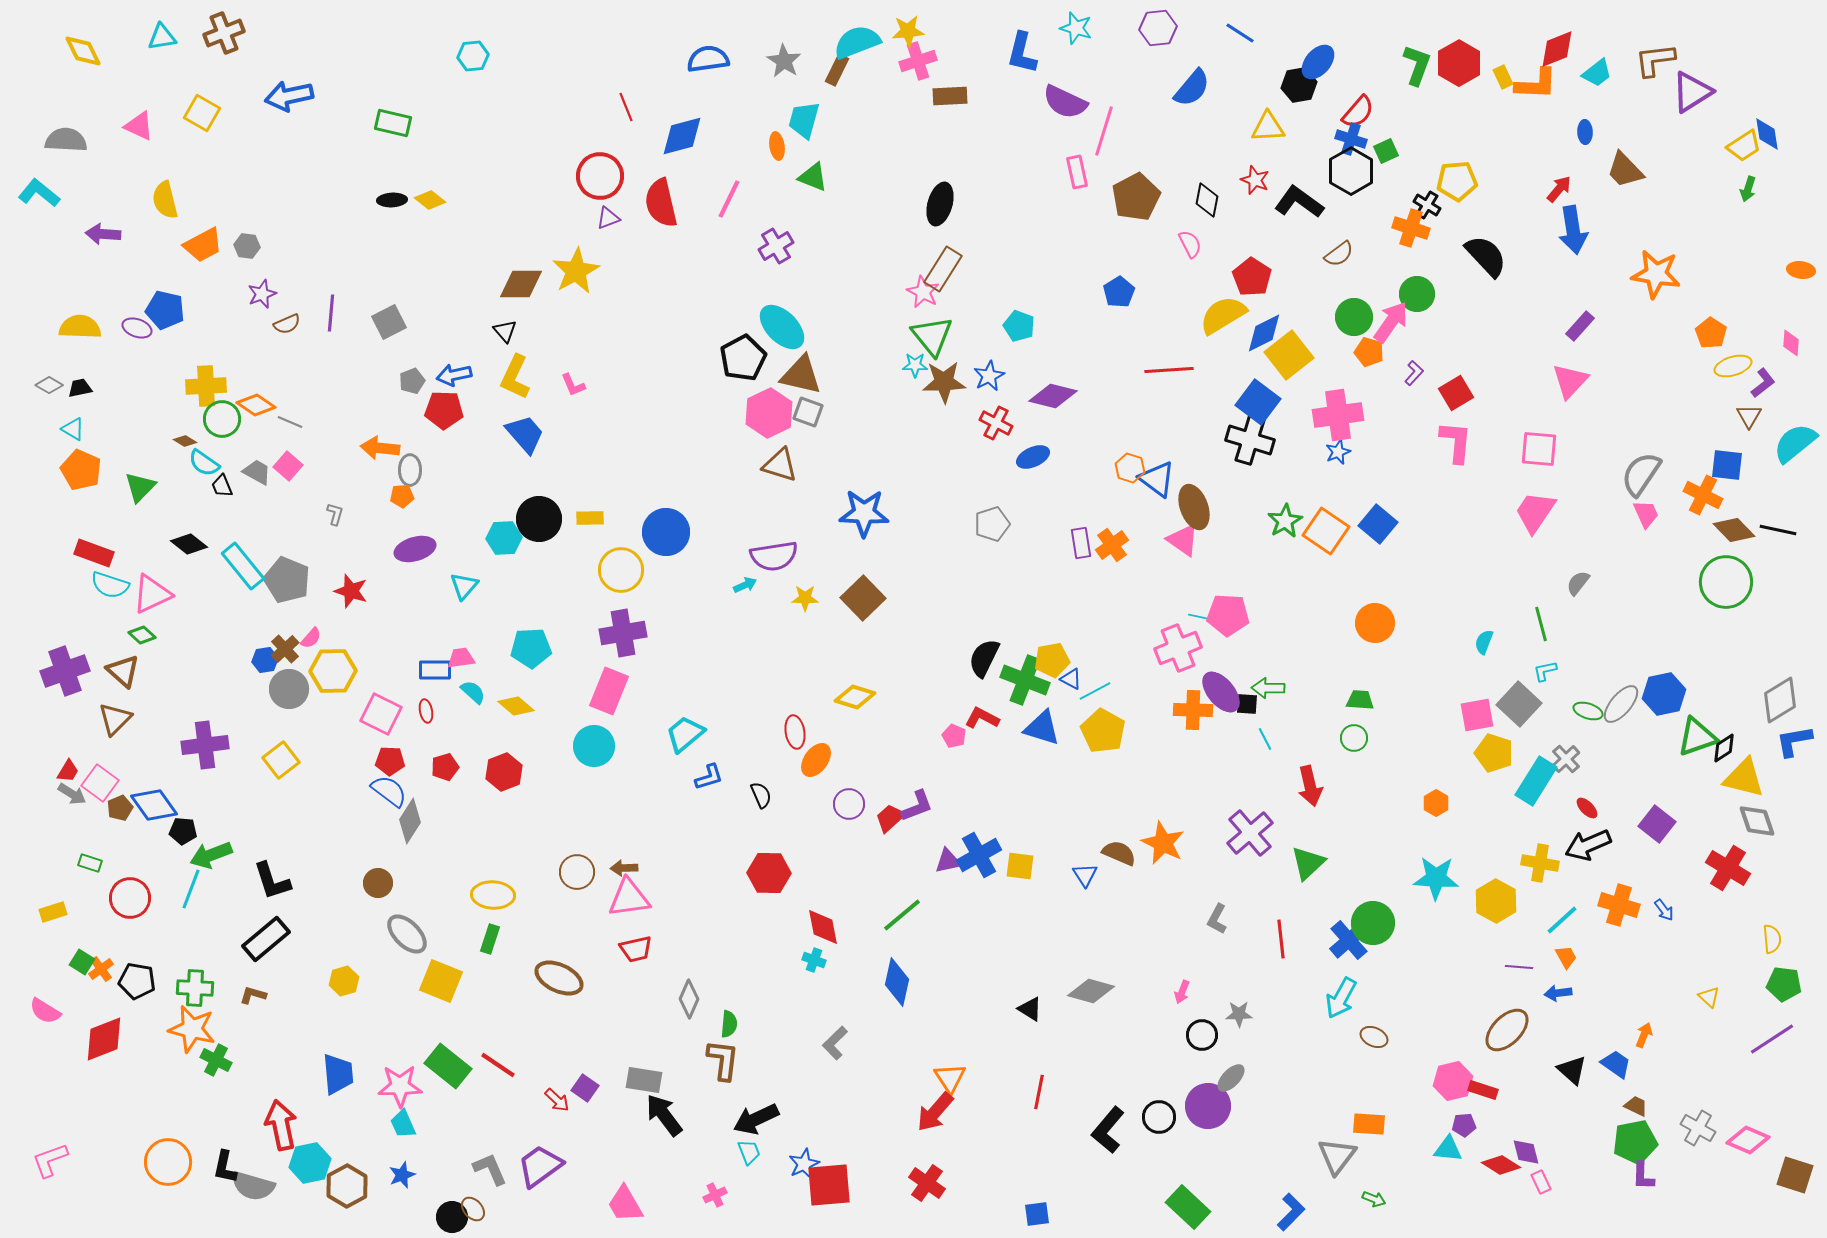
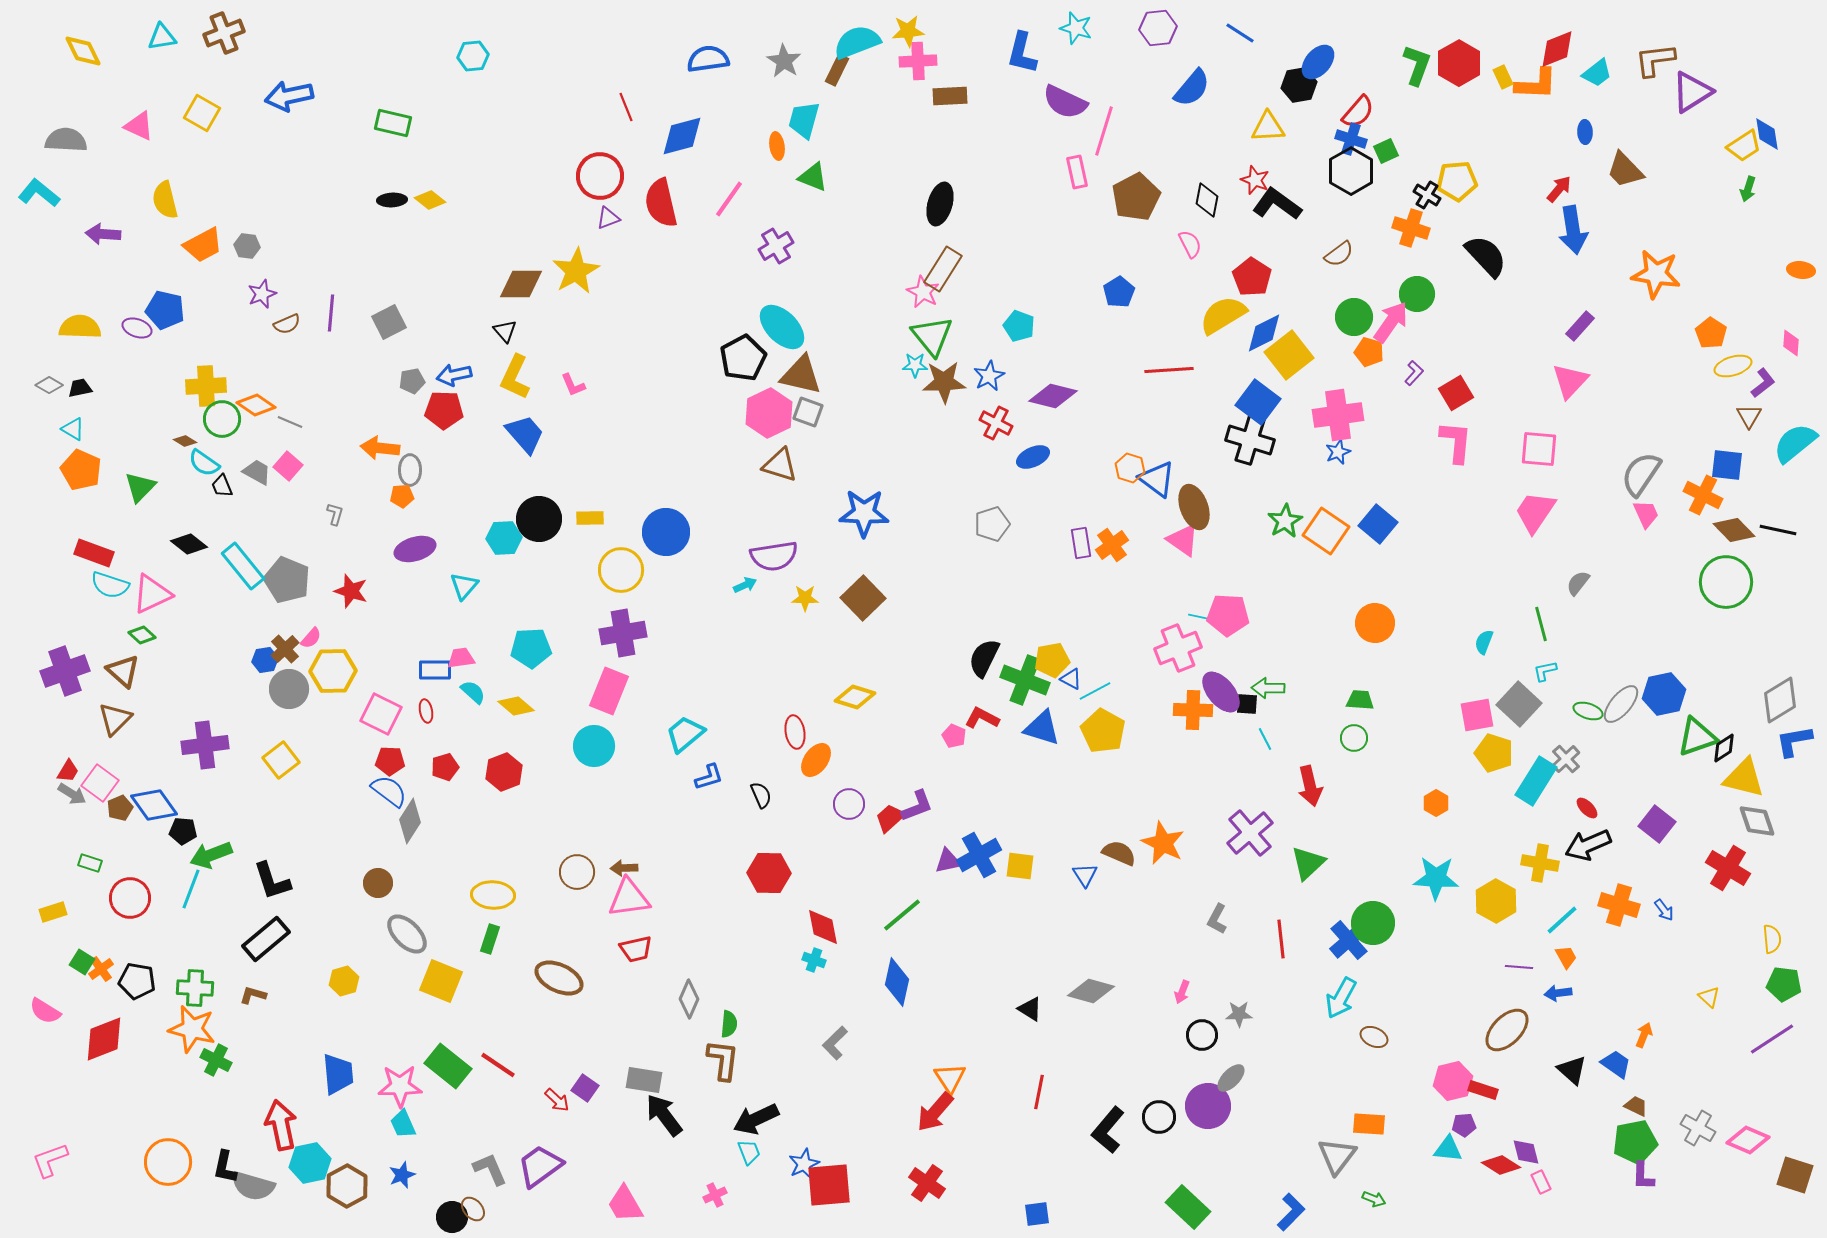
pink cross at (918, 61): rotated 15 degrees clockwise
pink line at (729, 199): rotated 9 degrees clockwise
black L-shape at (1299, 202): moved 22 px left, 2 px down
black cross at (1427, 205): moved 10 px up
gray pentagon at (412, 381): rotated 10 degrees clockwise
